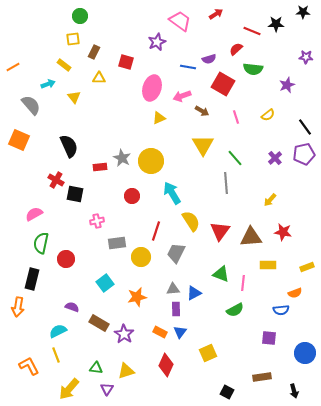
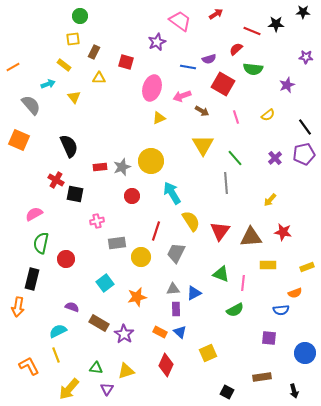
gray star at (122, 158): moved 9 px down; rotated 24 degrees clockwise
blue triangle at (180, 332): rotated 24 degrees counterclockwise
